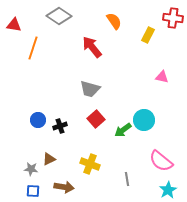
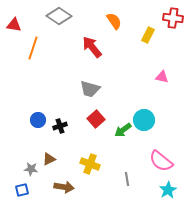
blue square: moved 11 px left, 1 px up; rotated 16 degrees counterclockwise
